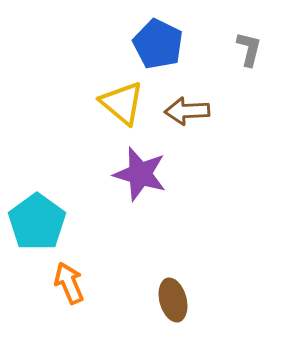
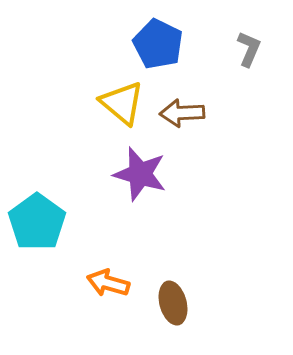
gray L-shape: rotated 9 degrees clockwise
brown arrow: moved 5 px left, 2 px down
orange arrow: moved 39 px right; rotated 51 degrees counterclockwise
brown ellipse: moved 3 px down
